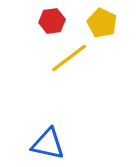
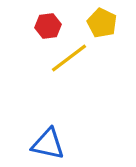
red hexagon: moved 4 px left, 5 px down
